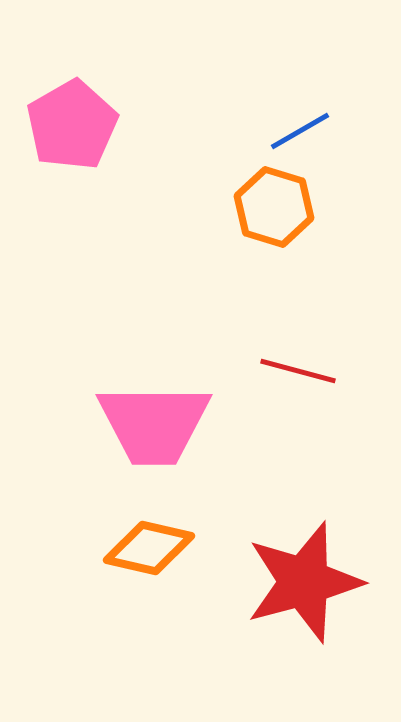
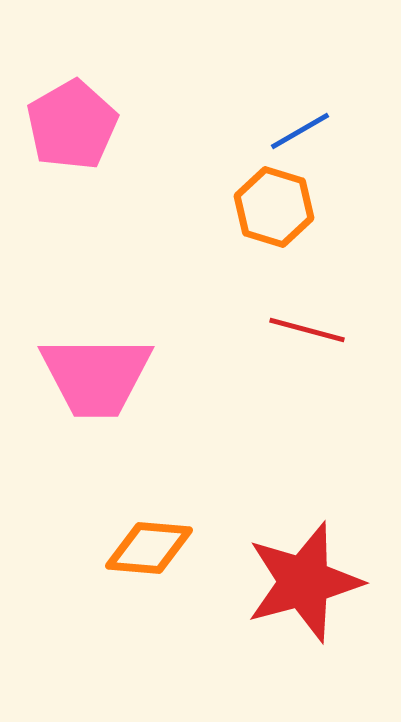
red line: moved 9 px right, 41 px up
pink trapezoid: moved 58 px left, 48 px up
orange diamond: rotated 8 degrees counterclockwise
